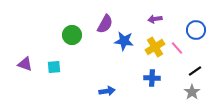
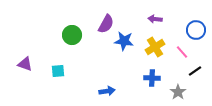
purple arrow: rotated 16 degrees clockwise
purple semicircle: moved 1 px right
pink line: moved 5 px right, 4 px down
cyan square: moved 4 px right, 4 px down
gray star: moved 14 px left
